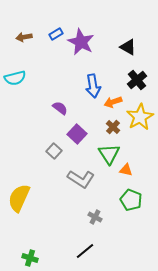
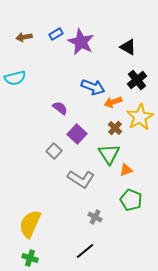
blue arrow: moved 1 px down; rotated 60 degrees counterclockwise
brown cross: moved 2 px right, 1 px down
orange triangle: rotated 32 degrees counterclockwise
yellow semicircle: moved 11 px right, 26 px down
